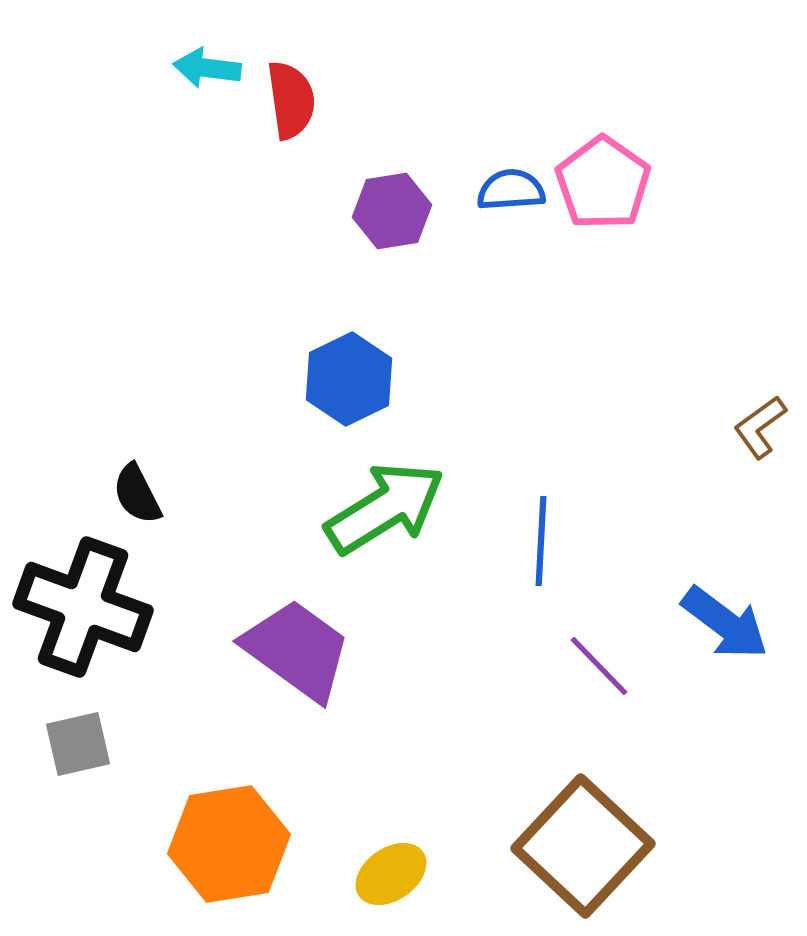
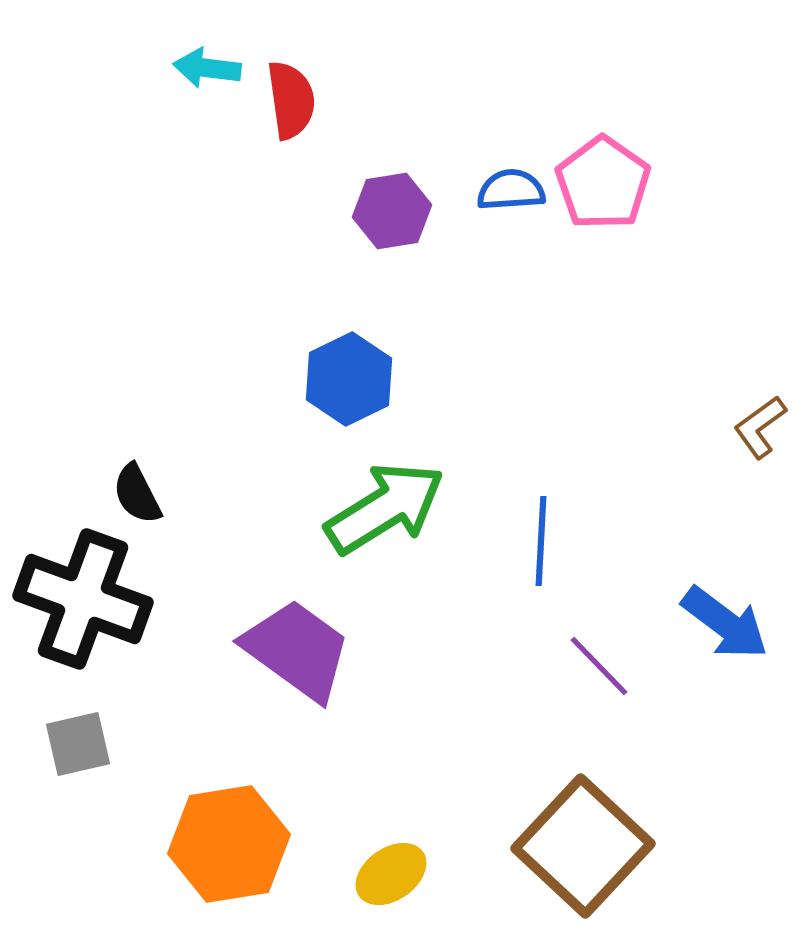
black cross: moved 8 px up
